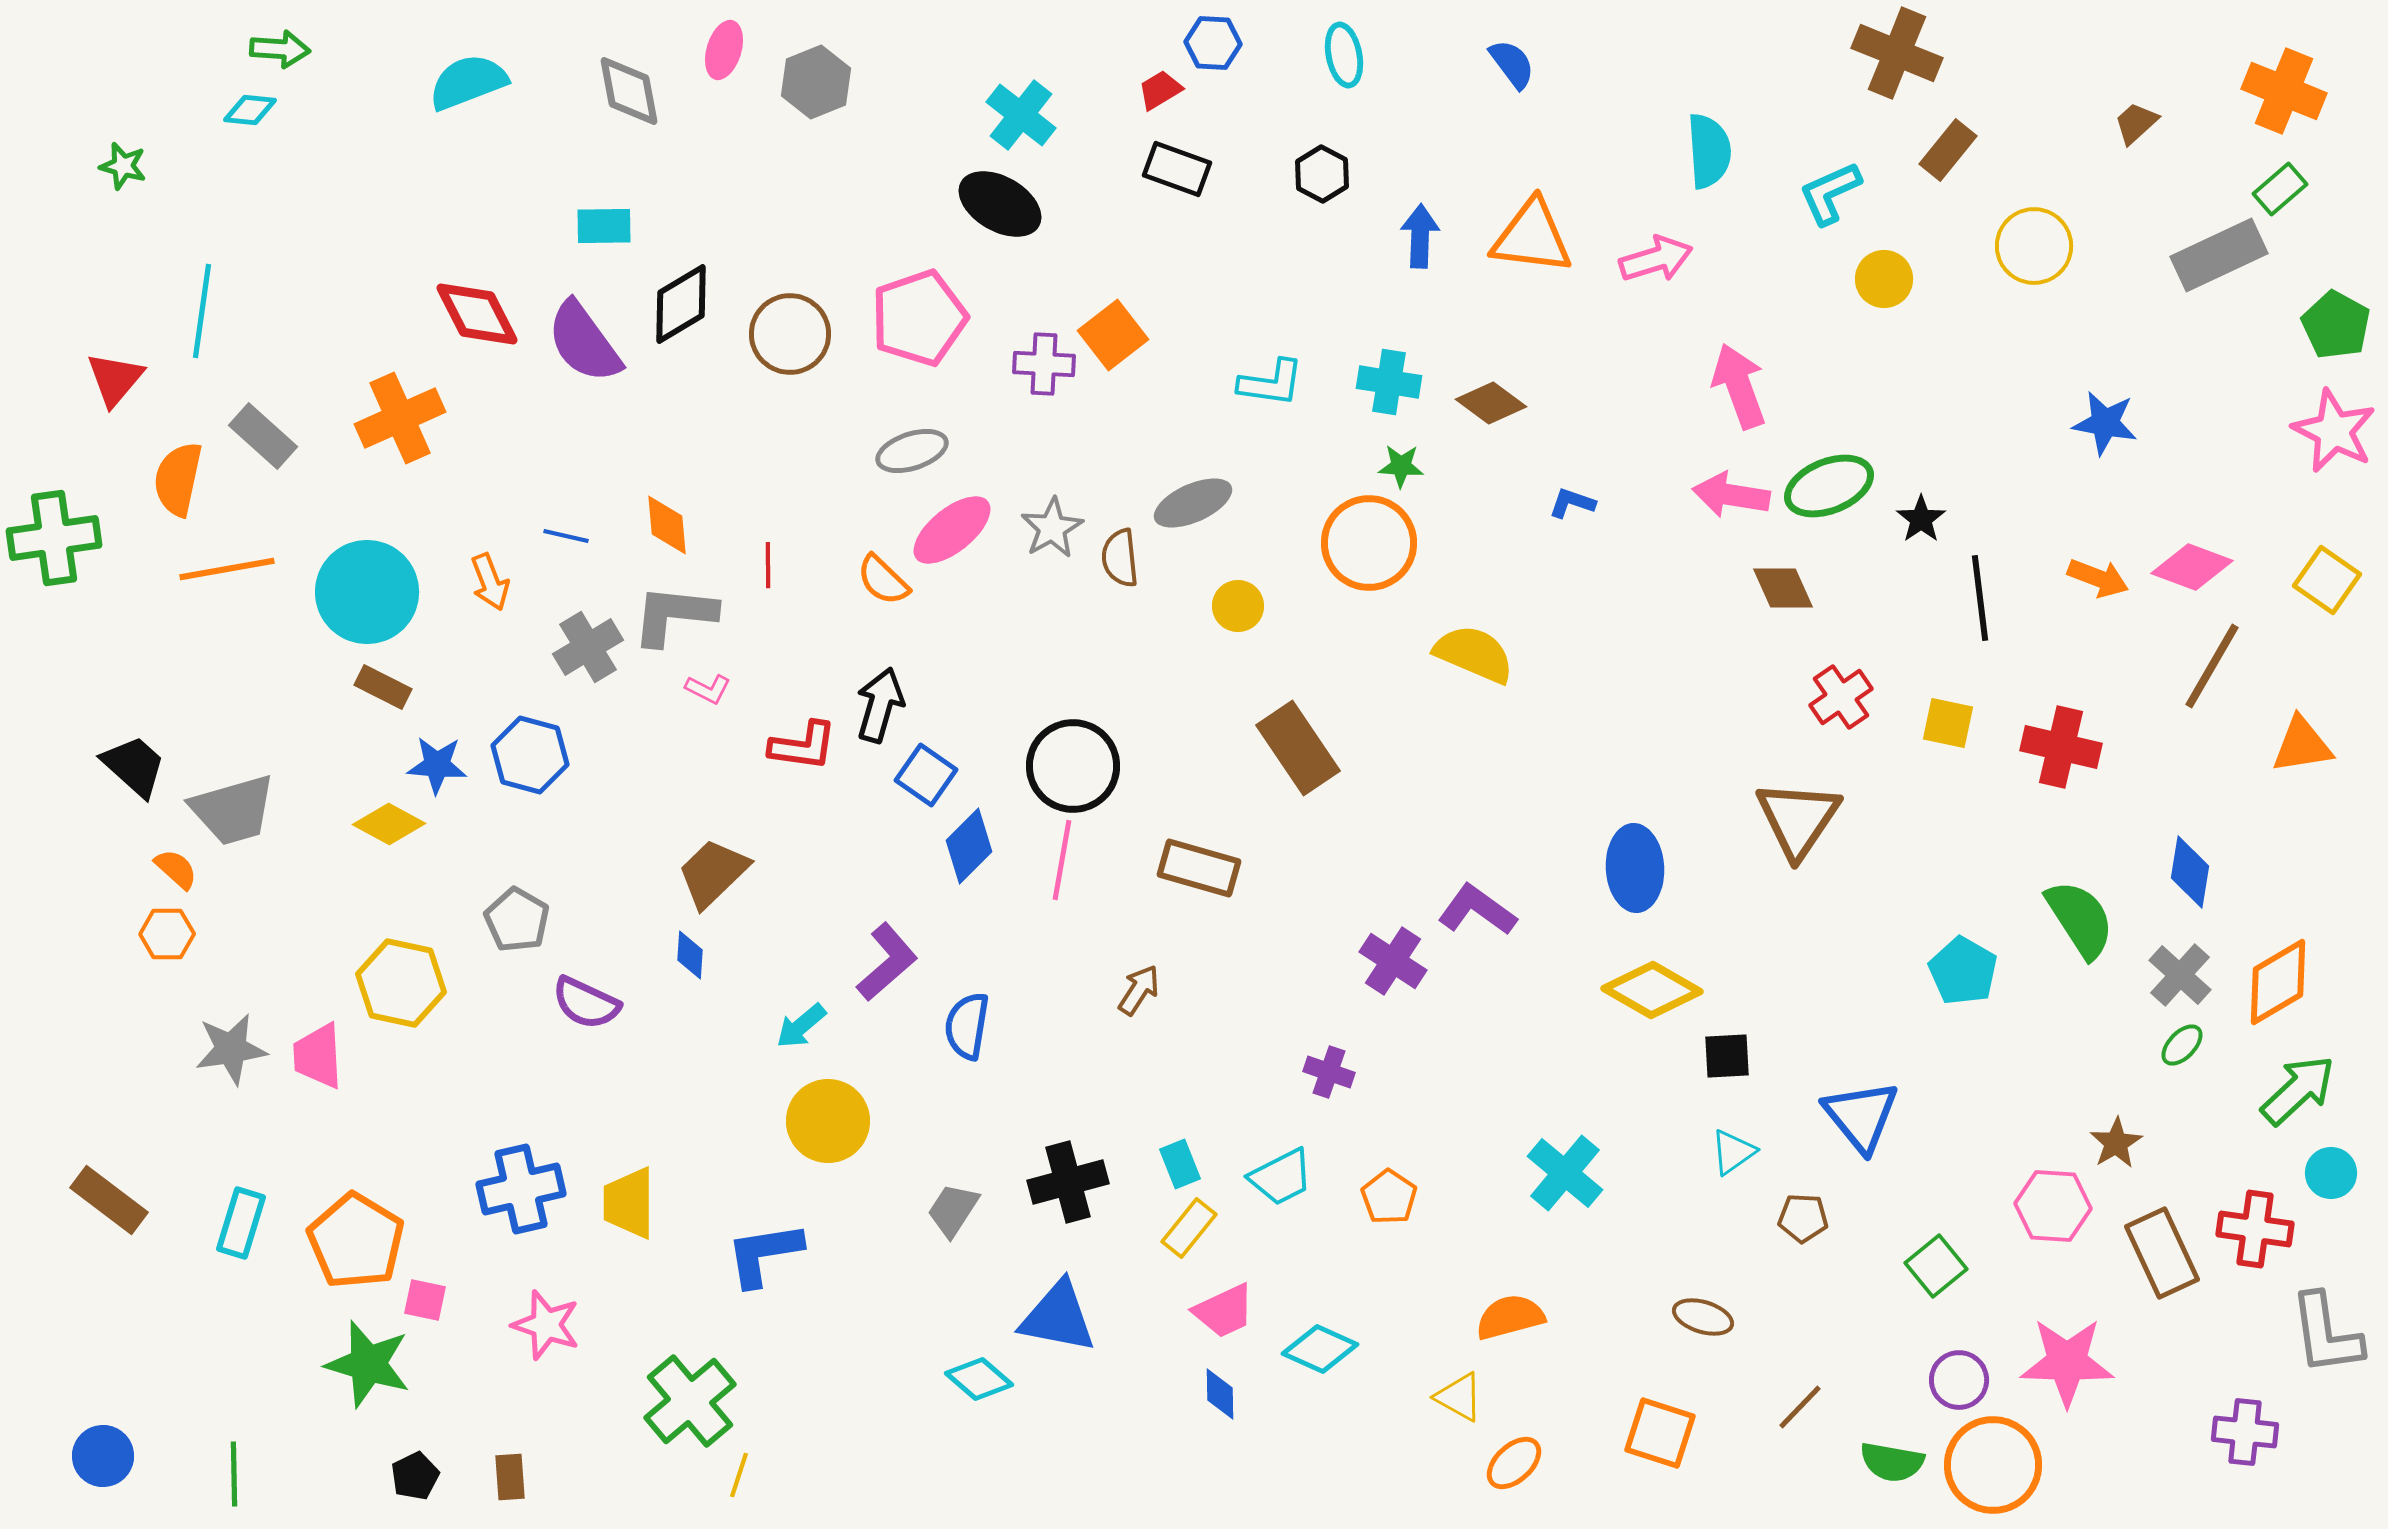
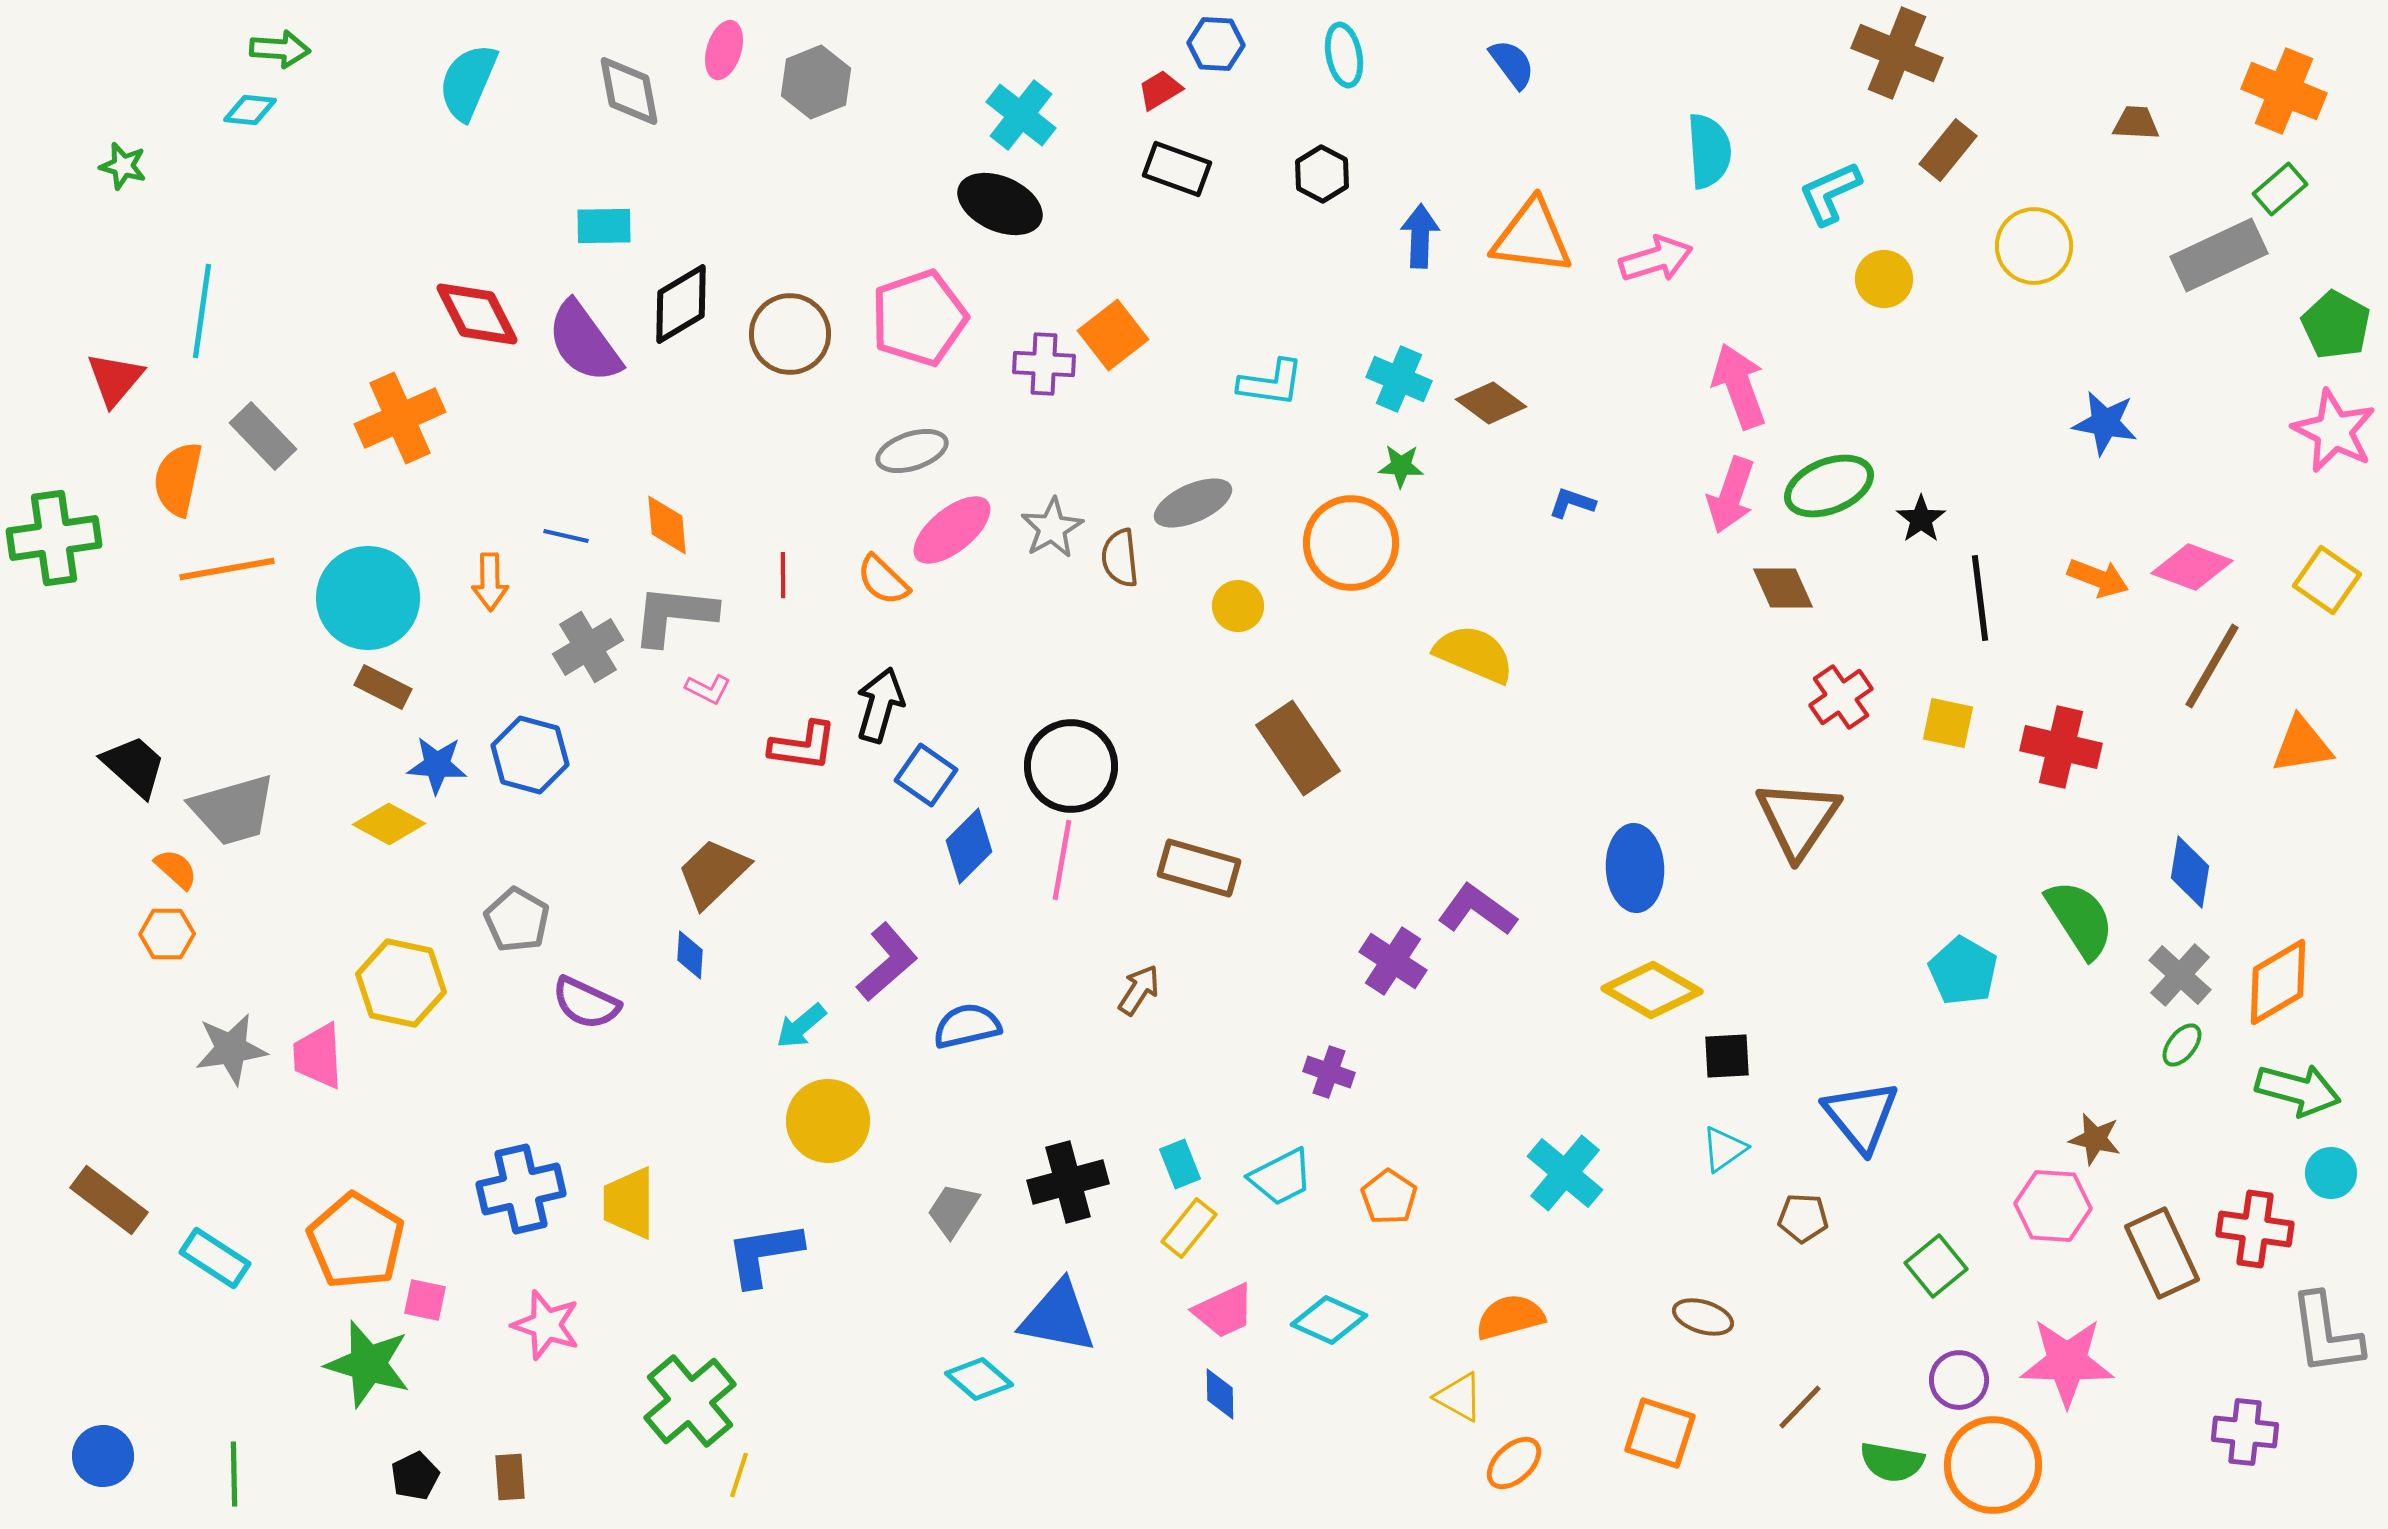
blue hexagon at (1213, 43): moved 3 px right, 1 px down
cyan semicircle at (468, 82): rotated 46 degrees counterclockwise
brown trapezoid at (2136, 123): rotated 45 degrees clockwise
black ellipse at (1000, 204): rotated 6 degrees counterclockwise
cyan cross at (1389, 382): moved 10 px right, 3 px up; rotated 14 degrees clockwise
gray rectangle at (263, 436): rotated 4 degrees clockwise
pink arrow at (1731, 495): rotated 80 degrees counterclockwise
orange circle at (1369, 543): moved 18 px left
red line at (768, 565): moved 15 px right, 10 px down
orange arrow at (490, 582): rotated 20 degrees clockwise
cyan circle at (367, 592): moved 1 px right, 6 px down
black circle at (1073, 766): moved 2 px left
blue semicircle at (967, 1026): rotated 68 degrees clockwise
green ellipse at (2182, 1045): rotated 6 degrees counterclockwise
green arrow at (2298, 1090): rotated 58 degrees clockwise
brown star at (2116, 1143): moved 21 px left, 4 px up; rotated 28 degrees counterclockwise
cyan triangle at (1733, 1152): moved 9 px left, 3 px up
cyan rectangle at (241, 1223): moved 26 px left, 35 px down; rotated 74 degrees counterclockwise
cyan diamond at (1320, 1349): moved 9 px right, 29 px up
